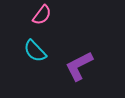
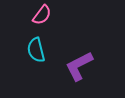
cyan semicircle: moved 1 px right, 1 px up; rotated 30 degrees clockwise
